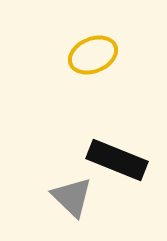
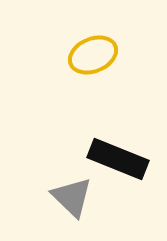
black rectangle: moved 1 px right, 1 px up
